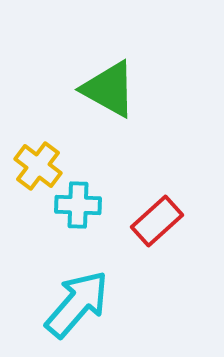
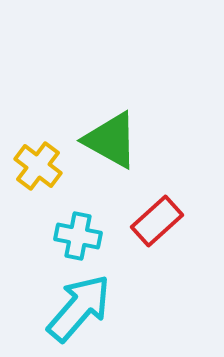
green triangle: moved 2 px right, 51 px down
cyan cross: moved 31 px down; rotated 9 degrees clockwise
cyan arrow: moved 2 px right, 4 px down
